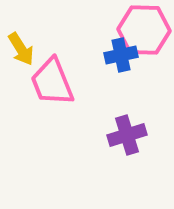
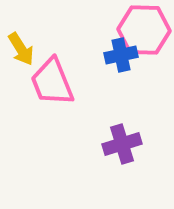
purple cross: moved 5 px left, 9 px down
